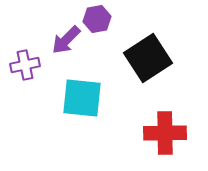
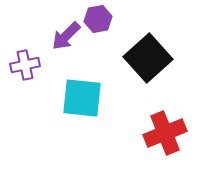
purple hexagon: moved 1 px right
purple arrow: moved 4 px up
black square: rotated 9 degrees counterclockwise
red cross: rotated 21 degrees counterclockwise
